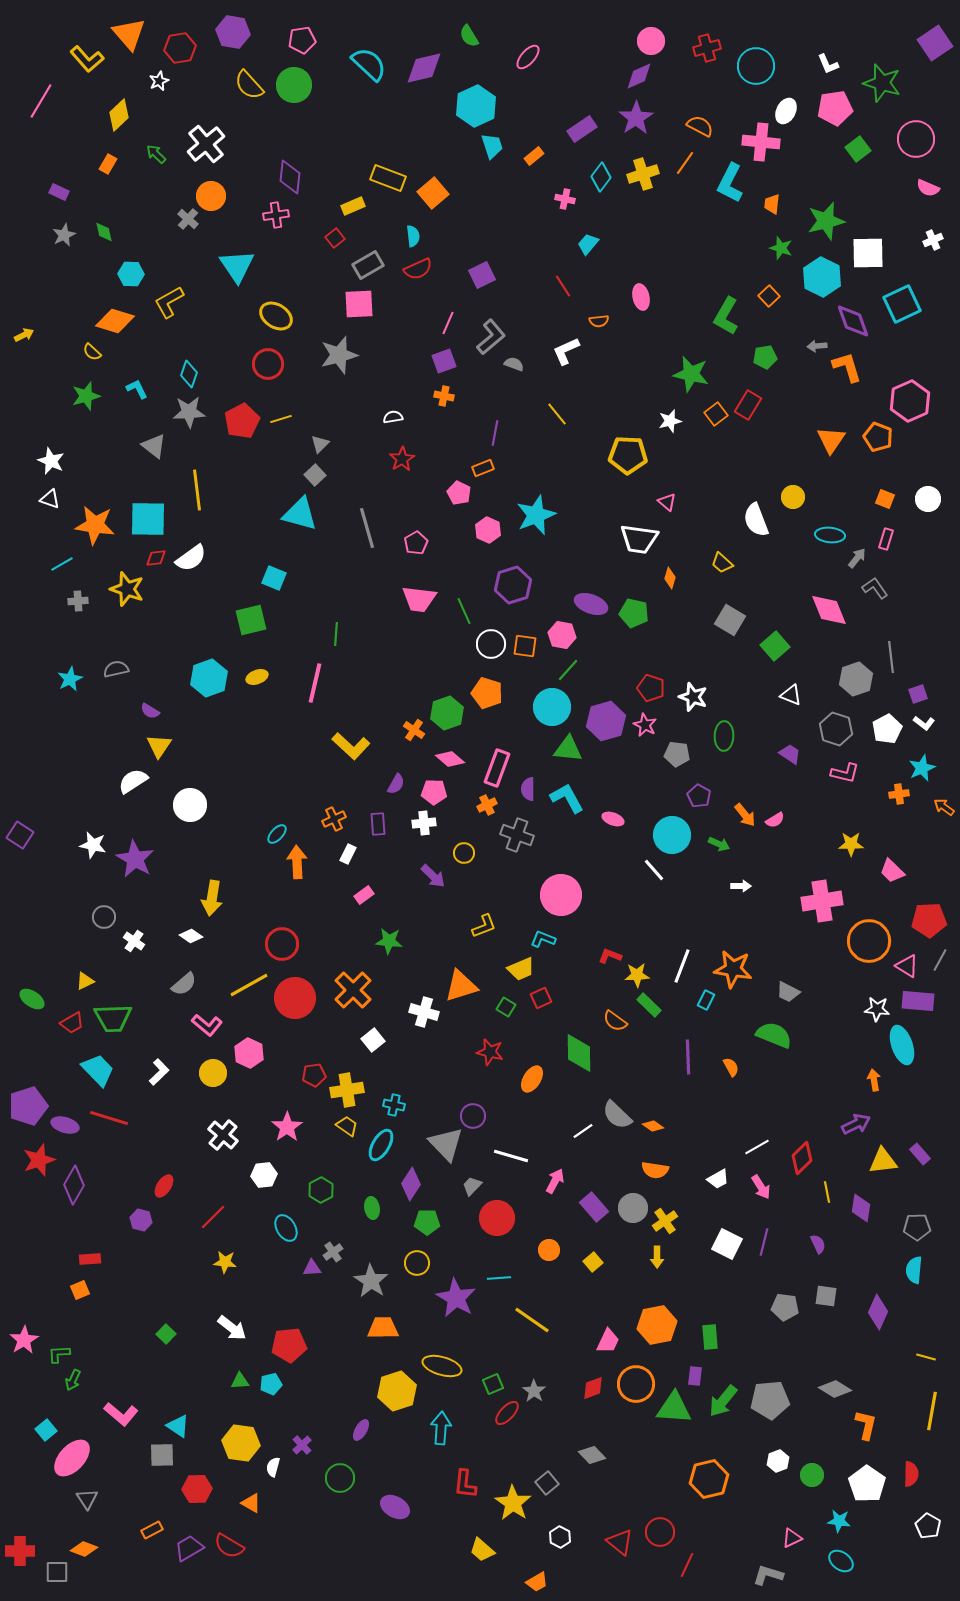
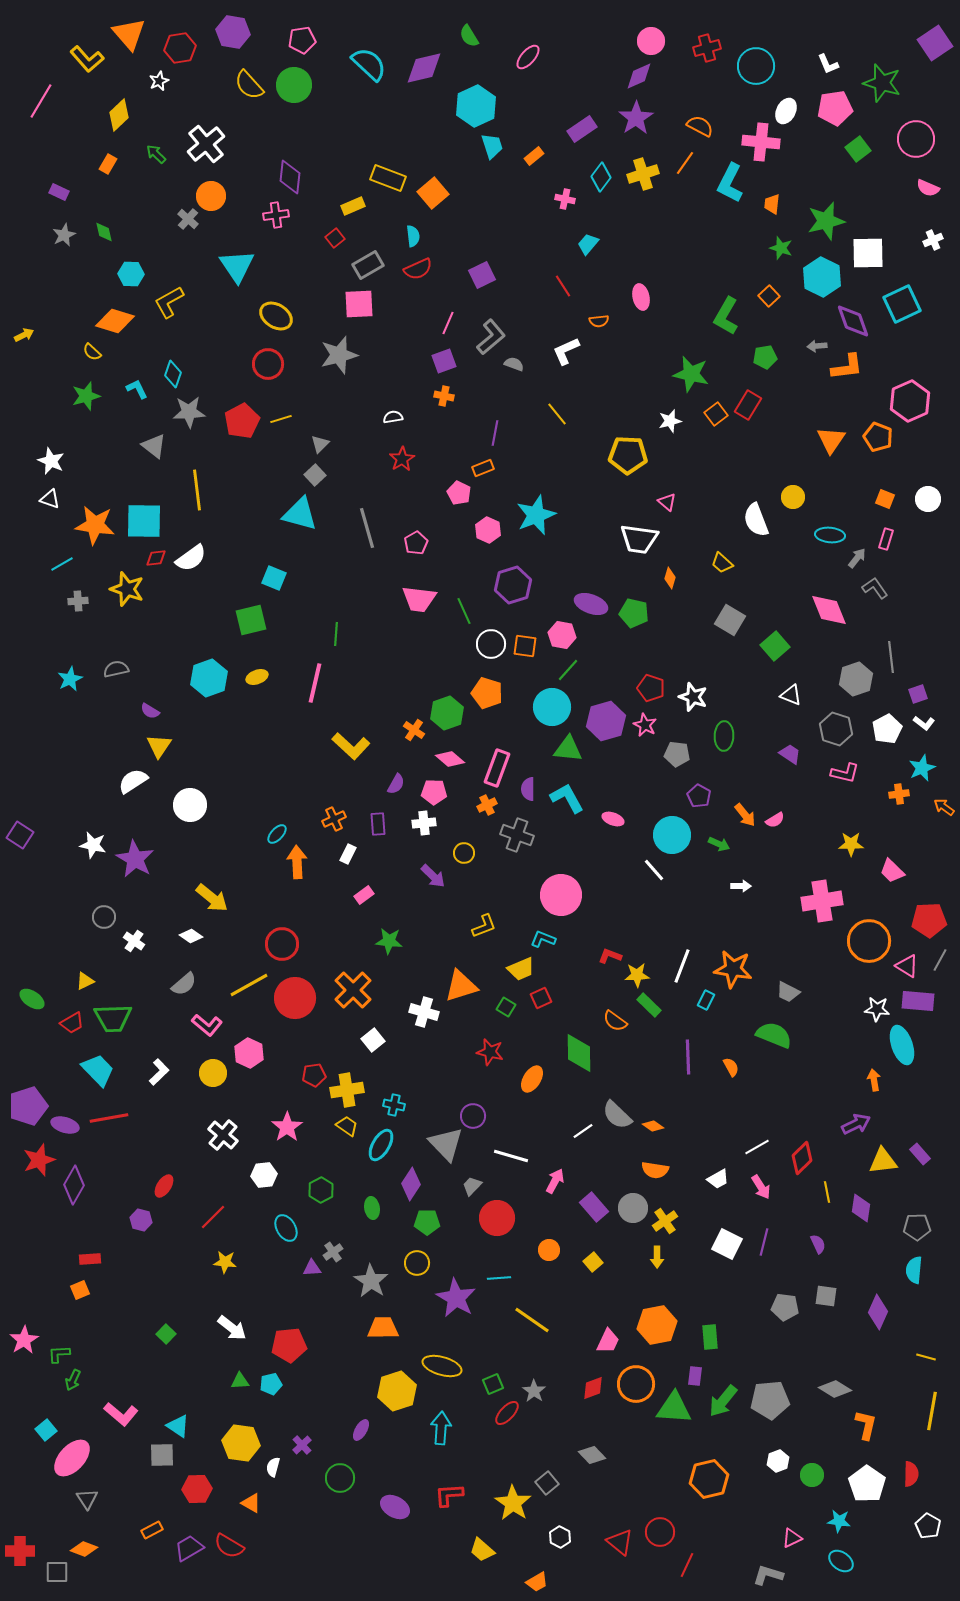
orange L-shape at (847, 367): rotated 100 degrees clockwise
cyan diamond at (189, 374): moved 16 px left
cyan square at (148, 519): moved 4 px left, 2 px down
yellow arrow at (212, 898): rotated 60 degrees counterclockwise
red line at (109, 1118): rotated 27 degrees counterclockwise
red L-shape at (465, 1484): moved 16 px left, 11 px down; rotated 80 degrees clockwise
